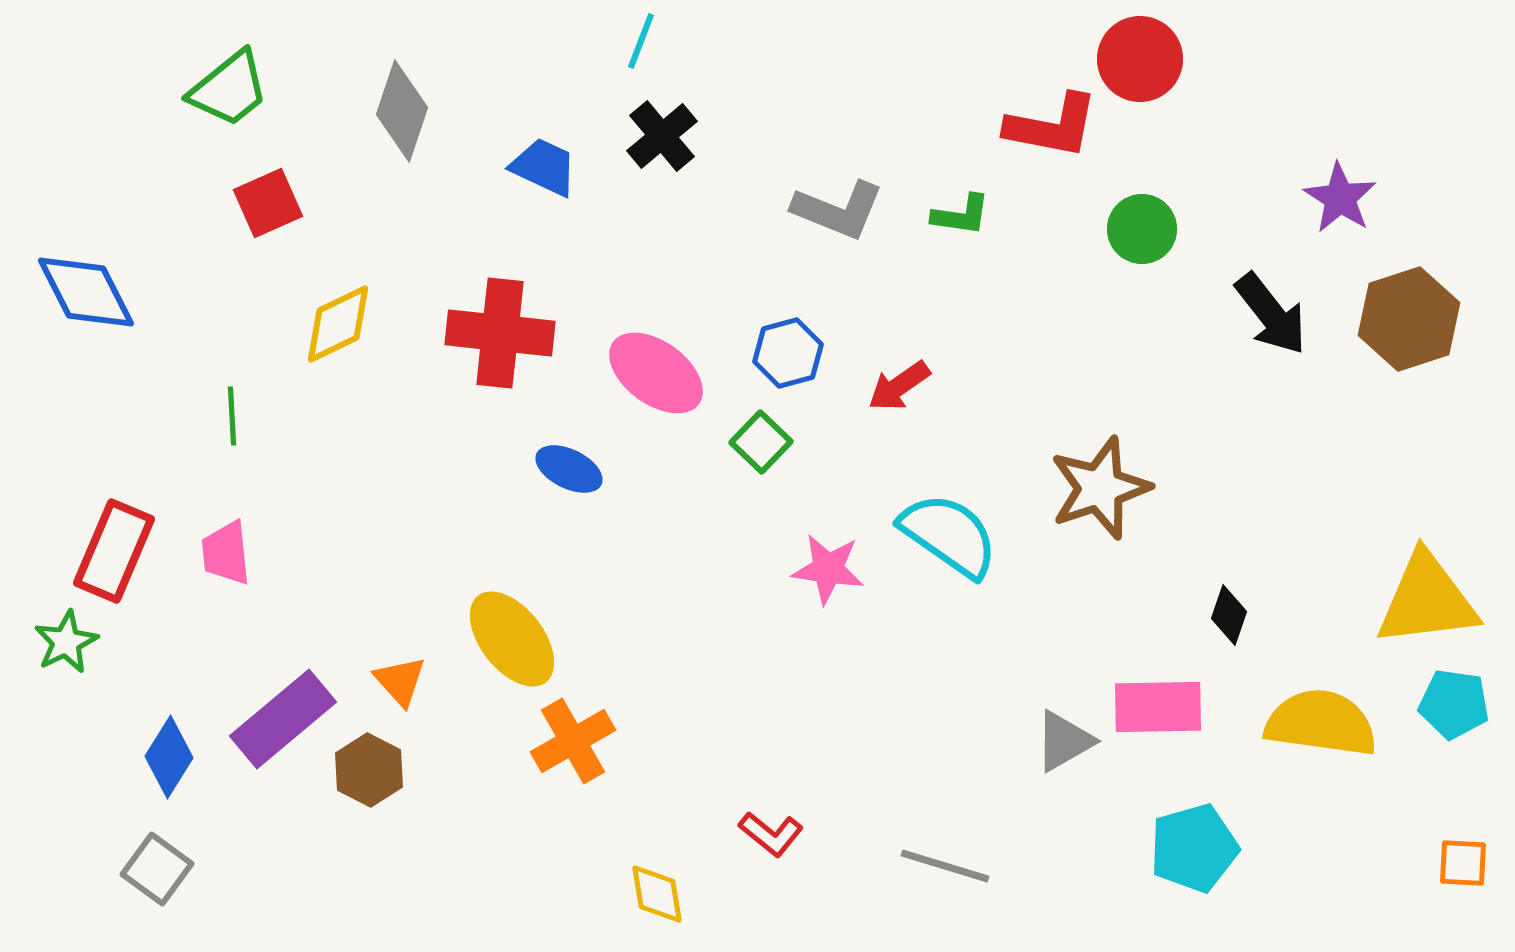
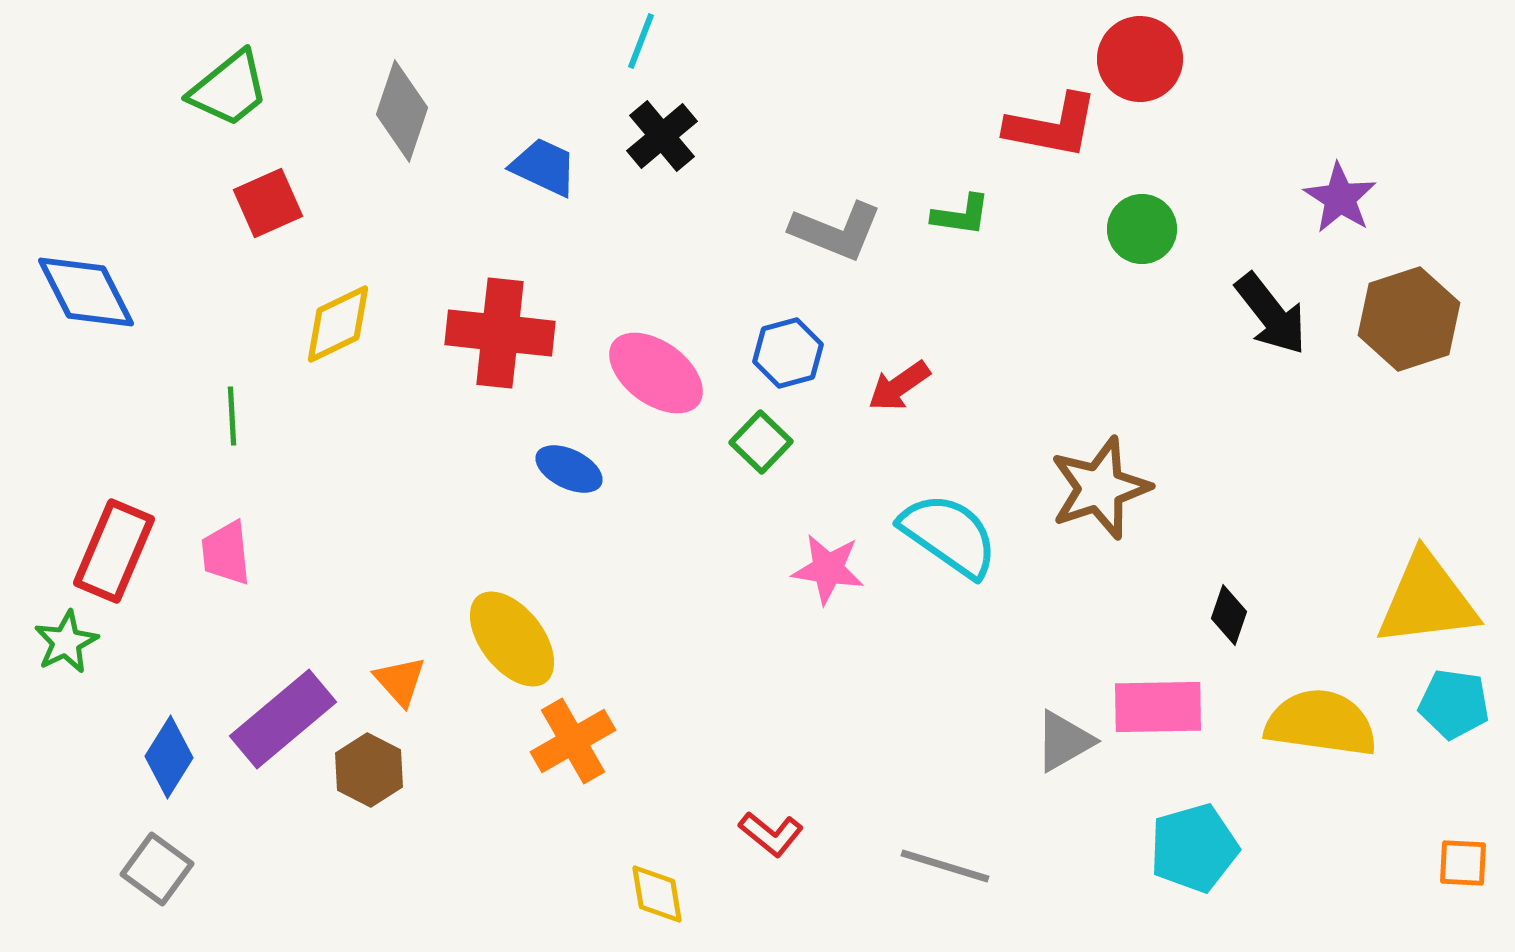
gray L-shape at (838, 210): moved 2 px left, 21 px down
